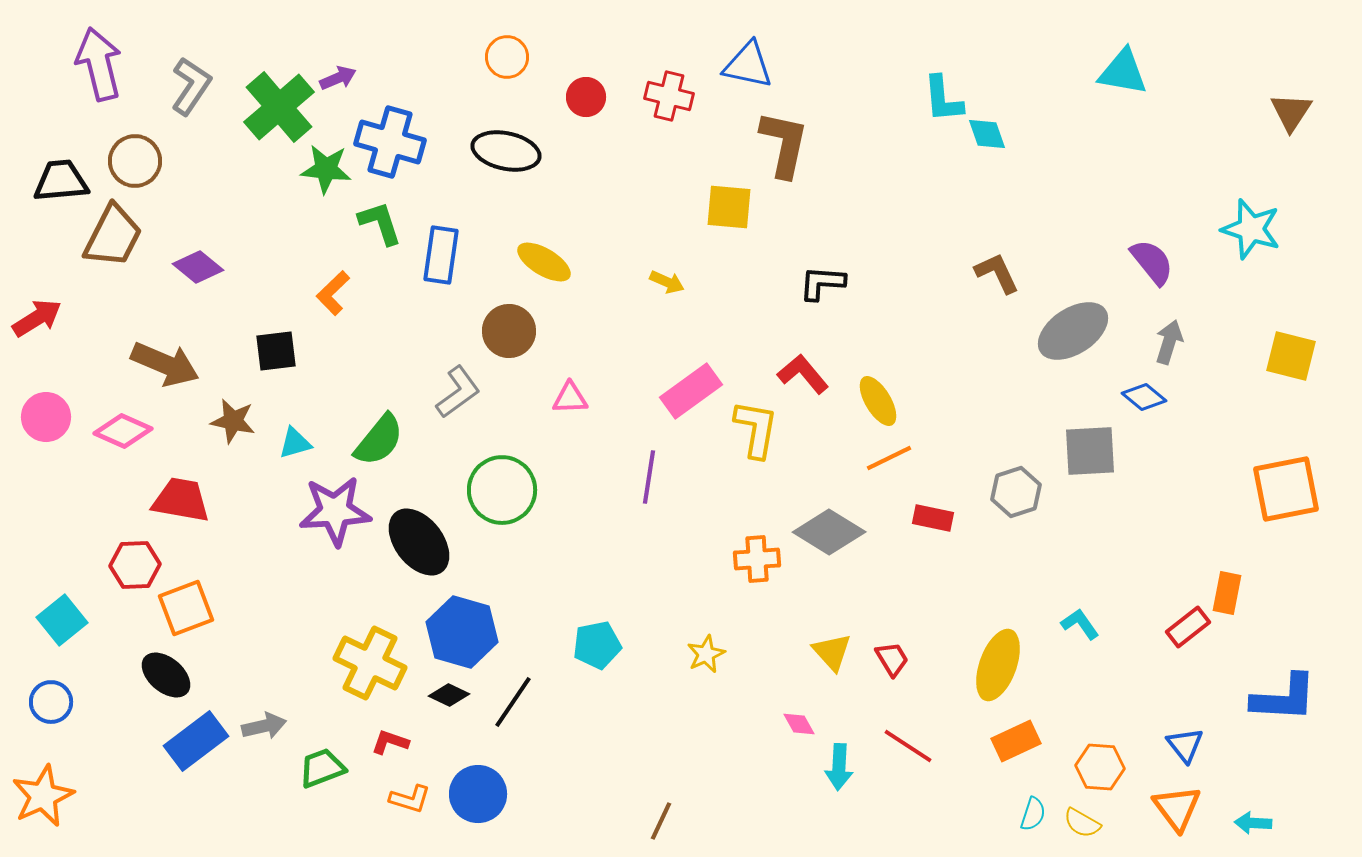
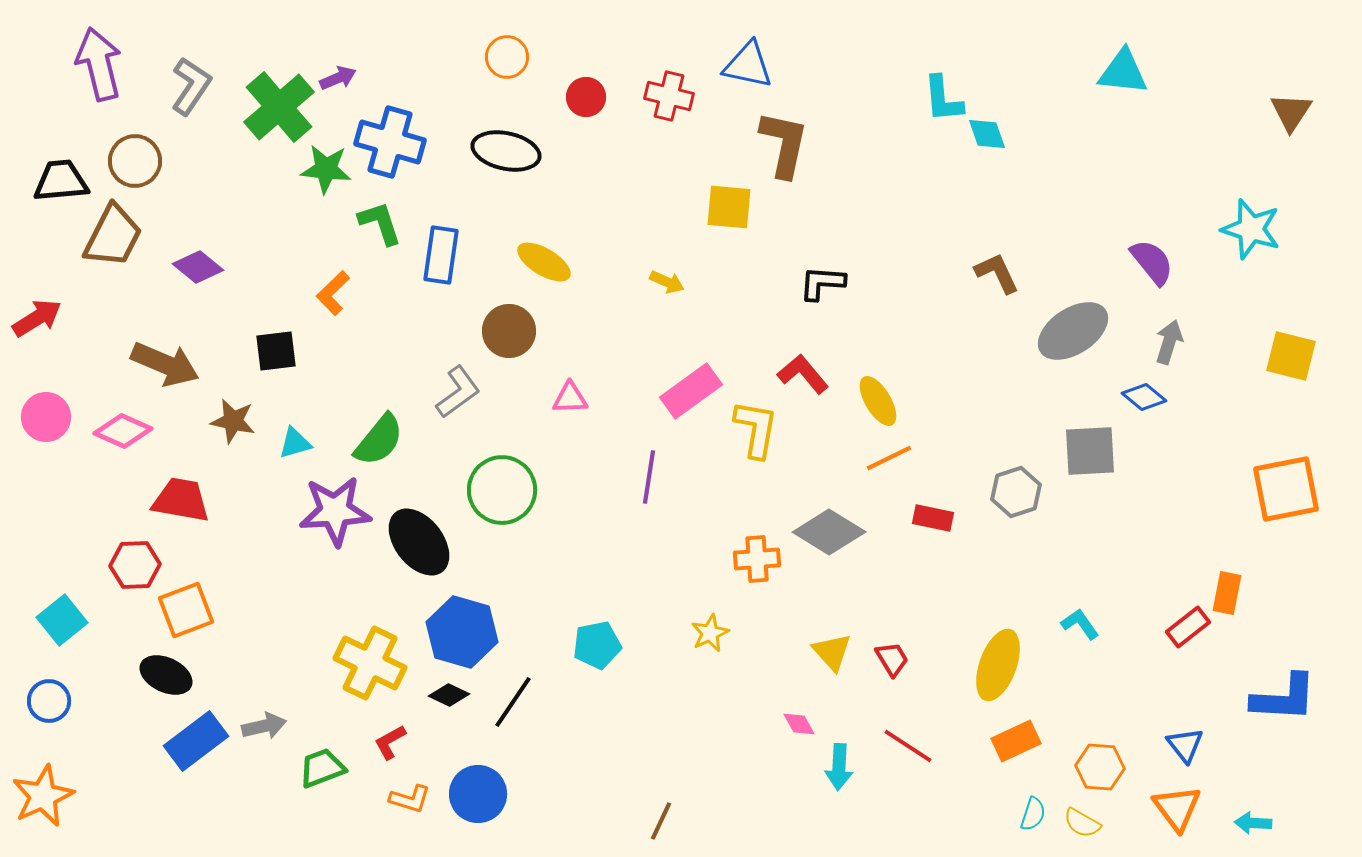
cyan triangle at (1123, 72): rotated 4 degrees counterclockwise
orange square at (186, 608): moved 2 px down
yellow star at (706, 654): moved 4 px right, 21 px up
black ellipse at (166, 675): rotated 15 degrees counterclockwise
blue circle at (51, 702): moved 2 px left, 1 px up
red L-shape at (390, 742): rotated 48 degrees counterclockwise
